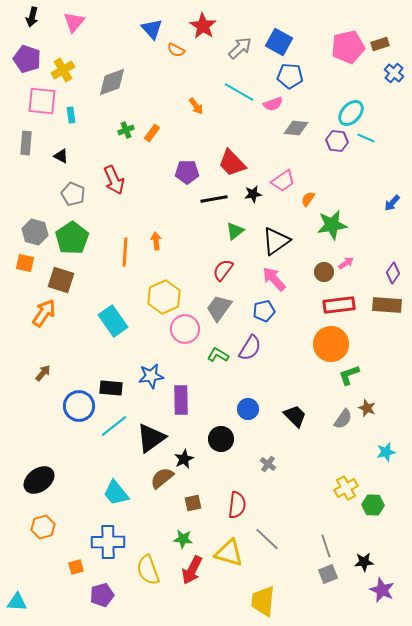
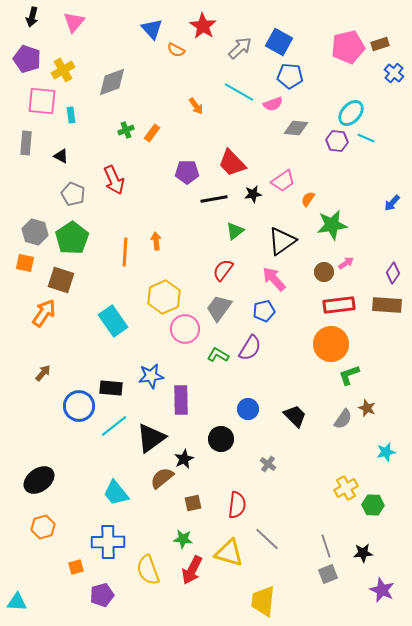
black triangle at (276, 241): moved 6 px right
black star at (364, 562): moved 1 px left, 9 px up
